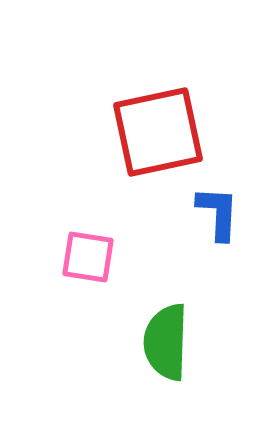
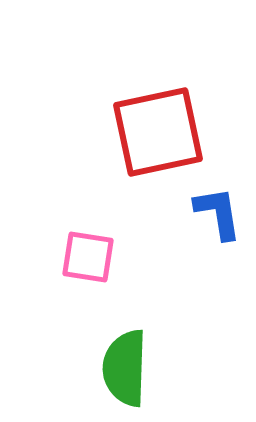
blue L-shape: rotated 12 degrees counterclockwise
green semicircle: moved 41 px left, 26 px down
